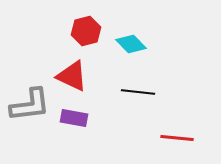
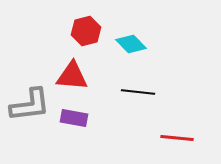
red triangle: rotated 20 degrees counterclockwise
